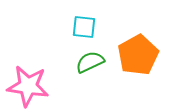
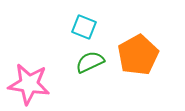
cyan square: rotated 15 degrees clockwise
pink star: moved 1 px right, 2 px up
